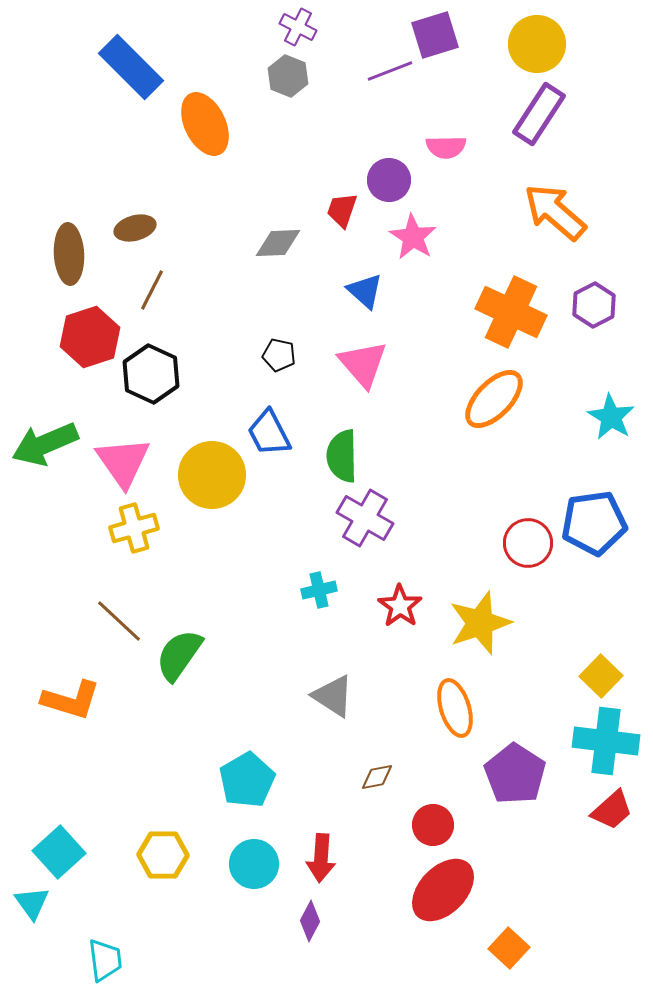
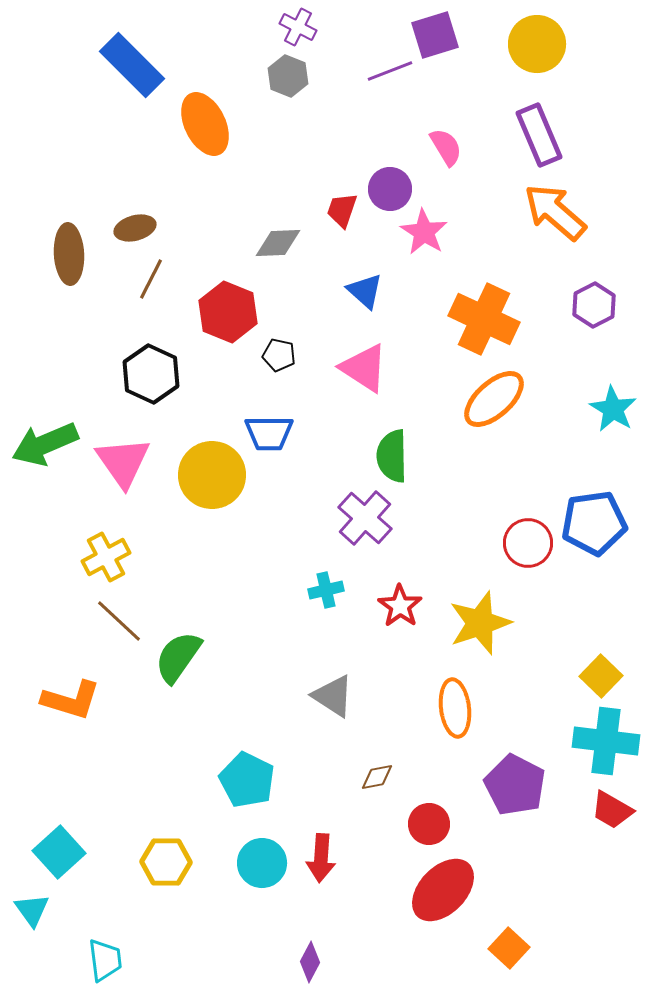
blue rectangle at (131, 67): moved 1 px right, 2 px up
purple rectangle at (539, 114): moved 21 px down; rotated 56 degrees counterclockwise
pink semicircle at (446, 147): rotated 120 degrees counterclockwise
purple circle at (389, 180): moved 1 px right, 9 px down
pink star at (413, 237): moved 11 px right, 5 px up
brown line at (152, 290): moved 1 px left, 11 px up
orange cross at (511, 312): moved 27 px left, 7 px down
red hexagon at (90, 337): moved 138 px right, 25 px up; rotated 20 degrees counterclockwise
pink triangle at (363, 364): moved 1 px right, 4 px down; rotated 16 degrees counterclockwise
orange ellipse at (494, 399): rotated 4 degrees clockwise
cyan star at (611, 417): moved 2 px right, 8 px up
blue trapezoid at (269, 433): rotated 63 degrees counterclockwise
green semicircle at (342, 456): moved 50 px right
purple cross at (365, 518): rotated 12 degrees clockwise
yellow cross at (134, 528): moved 28 px left, 29 px down; rotated 12 degrees counterclockwise
cyan cross at (319, 590): moved 7 px right
green semicircle at (179, 655): moved 1 px left, 2 px down
orange ellipse at (455, 708): rotated 10 degrees clockwise
purple pentagon at (515, 774): moved 11 px down; rotated 6 degrees counterclockwise
cyan pentagon at (247, 780): rotated 16 degrees counterclockwise
red trapezoid at (612, 810): rotated 72 degrees clockwise
red circle at (433, 825): moved 4 px left, 1 px up
yellow hexagon at (163, 855): moved 3 px right, 7 px down
cyan circle at (254, 864): moved 8 px right, 1 px up
cyan triangle at (32, 903): moved 7 px down
purple diamond at (310, 921): moved 41 px down
